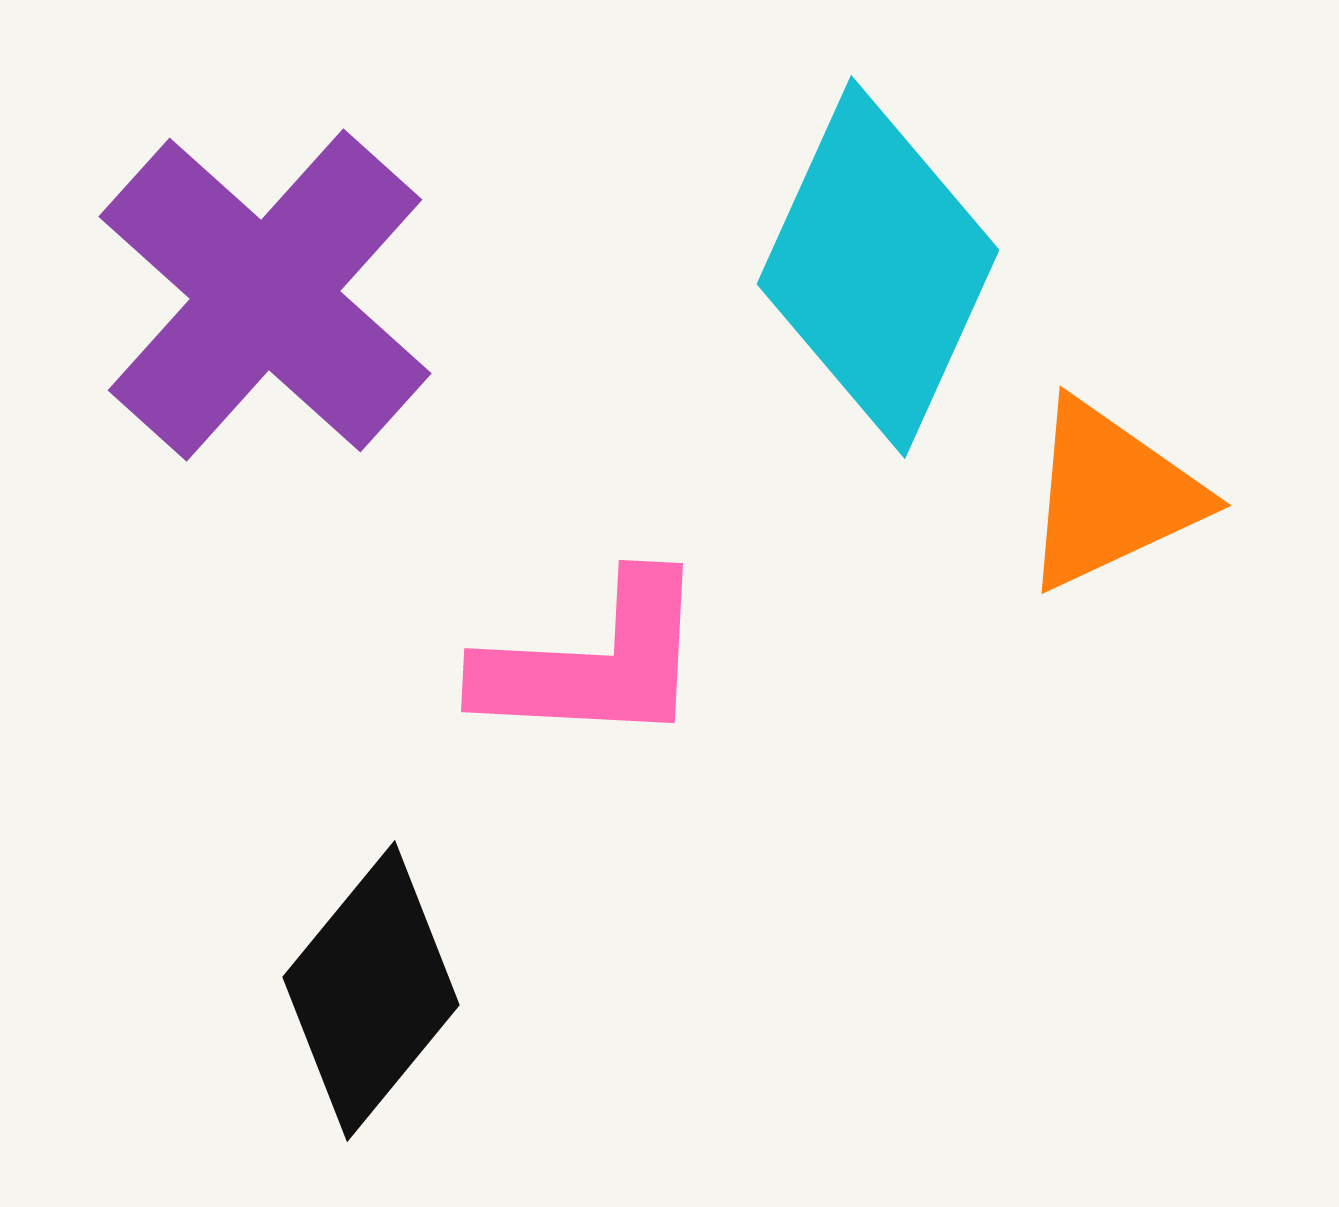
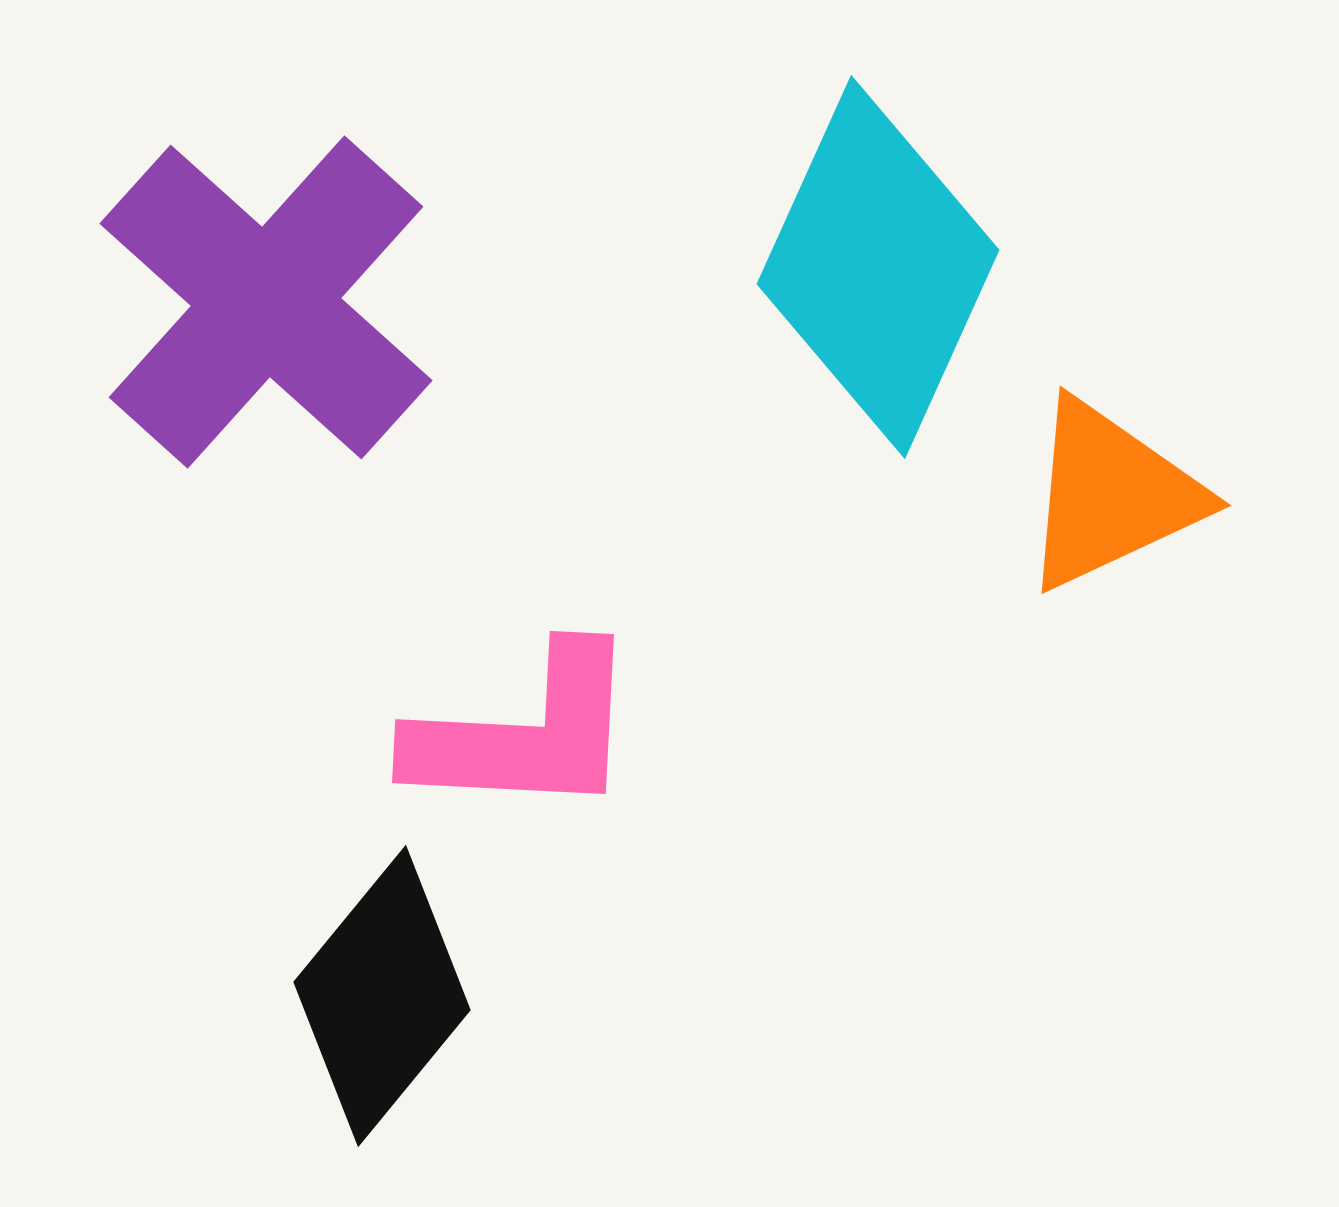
purple cross: moved 1 px right, 7 px down
pink L-shape: moved 69 px left, 71 px down
black diamond: moved 11 px right, 5 px down
